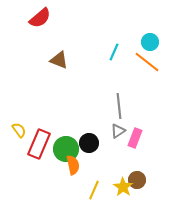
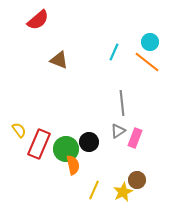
red semicircle: moved 2 px left, 2 px down
gray line: moved 3 px right, 3 px up
black circle: moved 1 px up
yellow star: moved 5 px down; rotated 12 degrees clockwise
